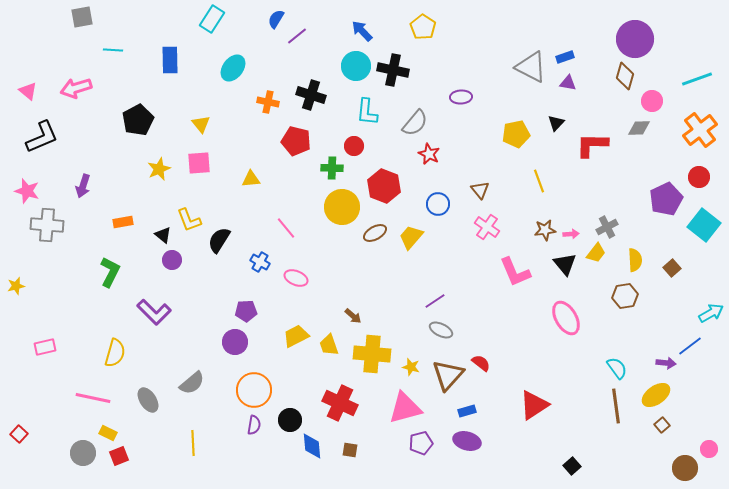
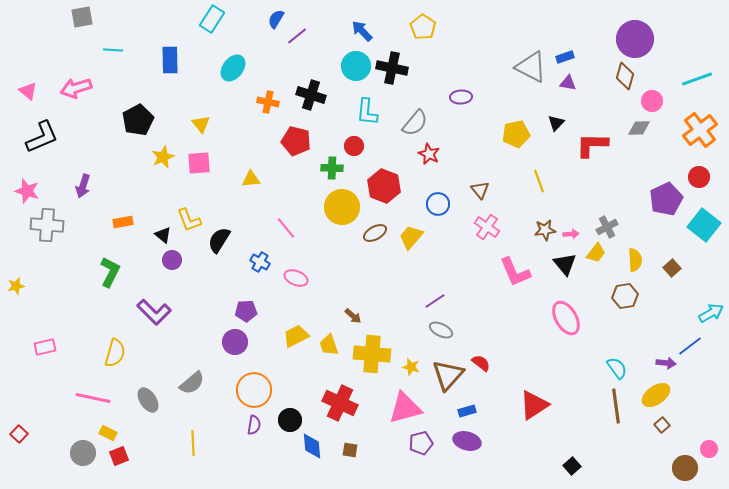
black cross at (393, 70): moved 1 px left, 2 px up
yellow star at (159, 169): moved 4 px right, 12 px up
